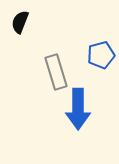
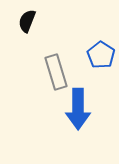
black semicircle: moved 7 px right, 1 px up
blue pentagon: rotated 24 degrees counterclockwise
